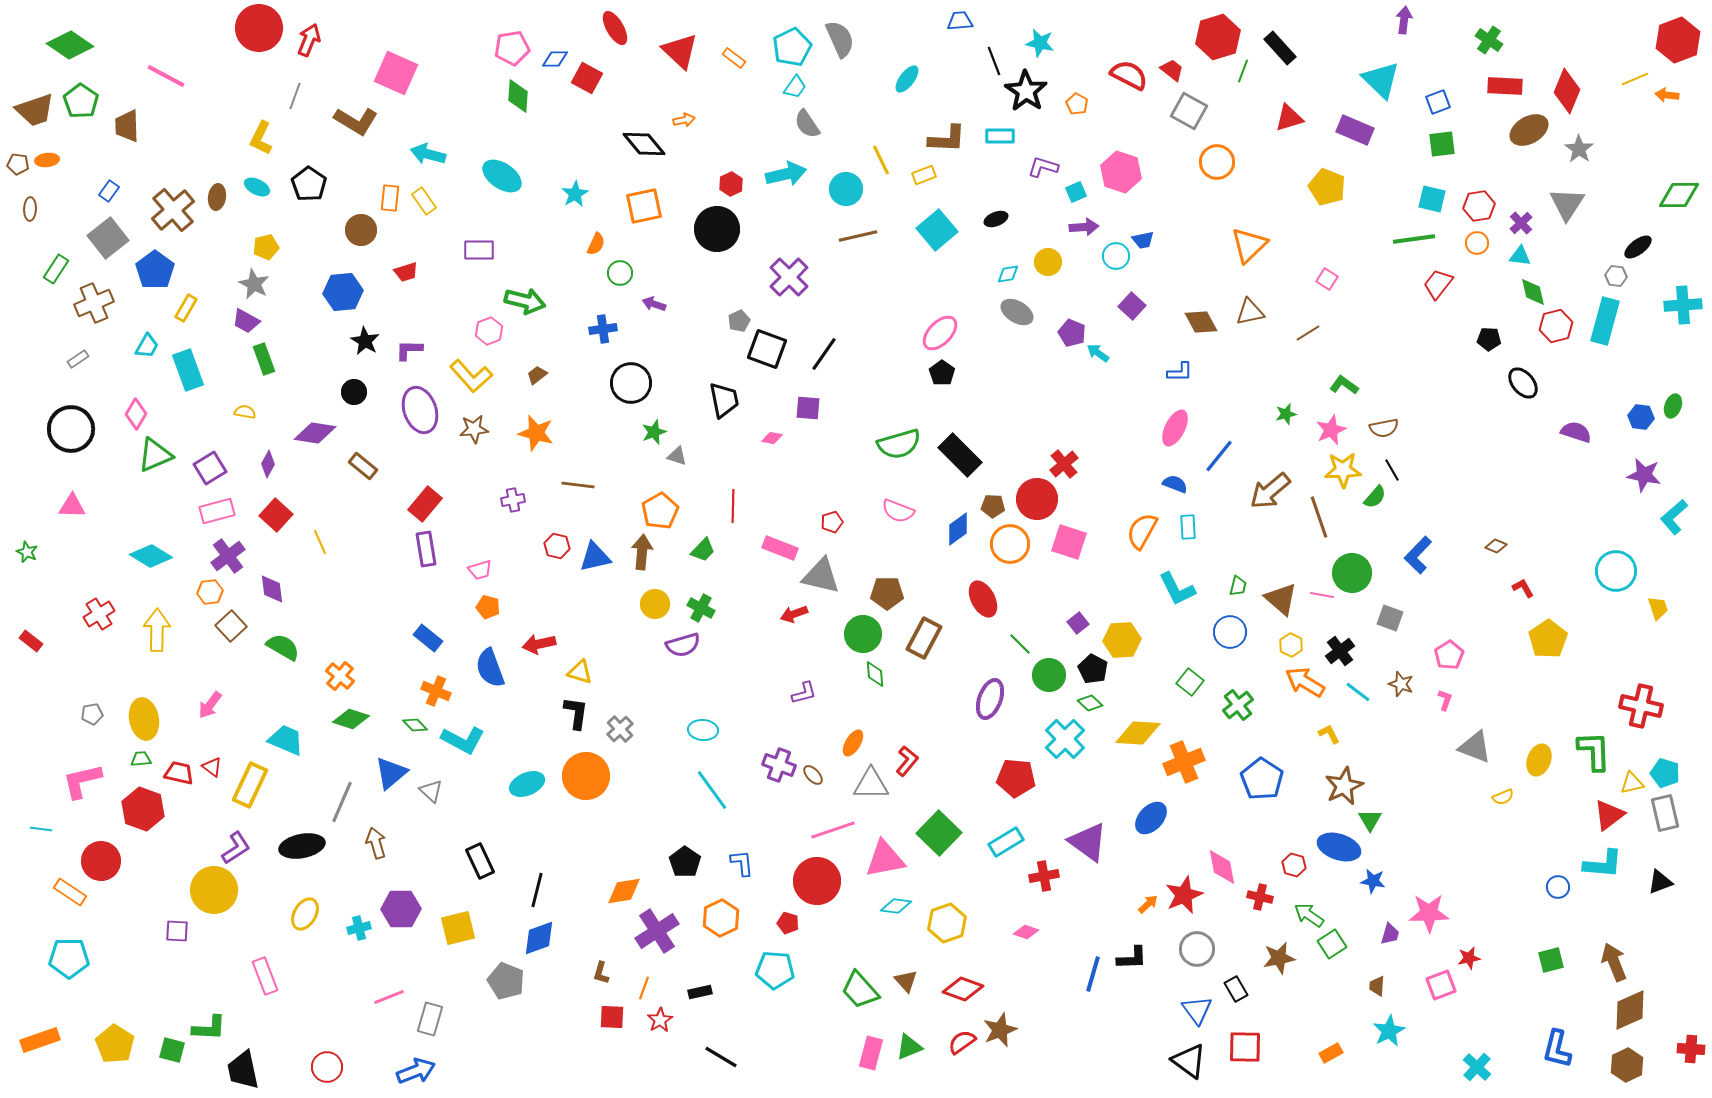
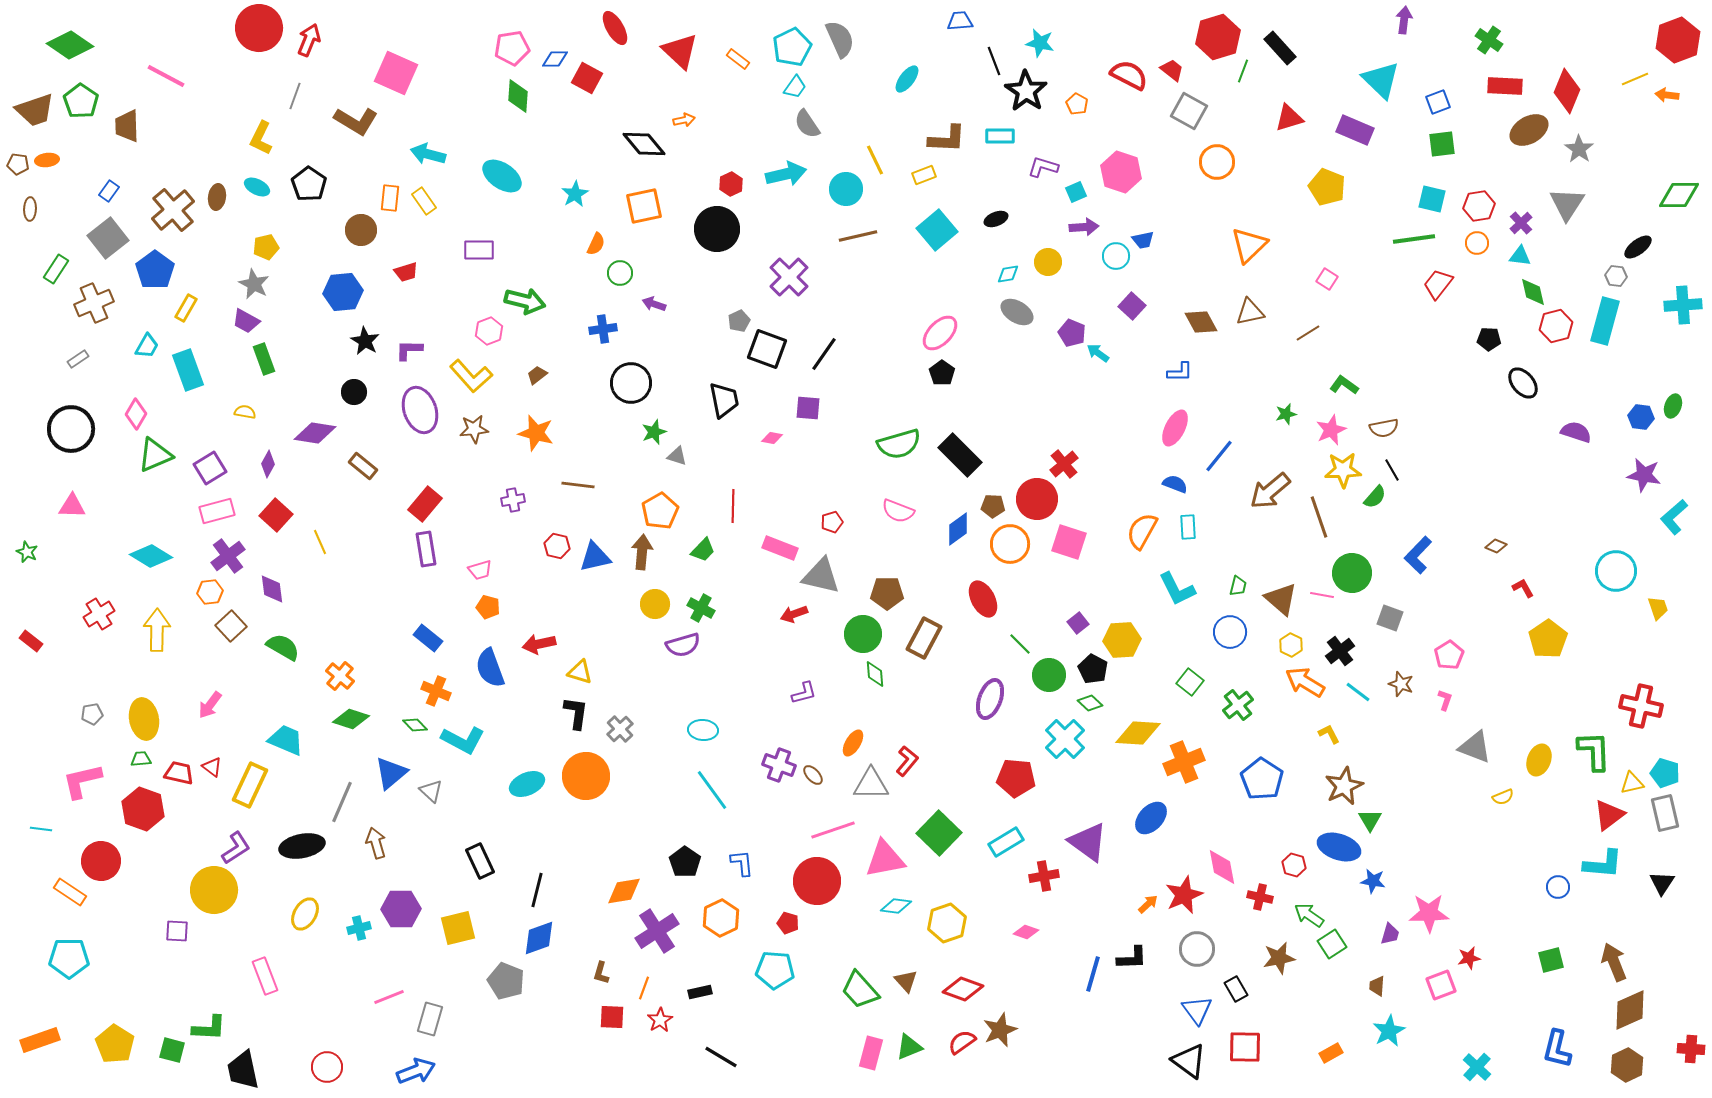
orange rectangle at (734, 58): moved 4 px right, 1 px down
yellow line at (881, 160): moved 6 px left
black triangle at (1660, 882): moved 2 px right, 1 px down; rotated 36 degrees counterclockwise
